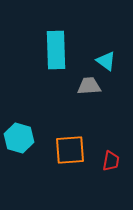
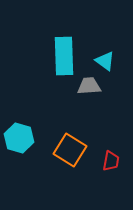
cyan rectangle: moved 8 px right, 6 px down
cyan triangle: moved 1 px left
orange square: rotated 36 degrees clockwise
